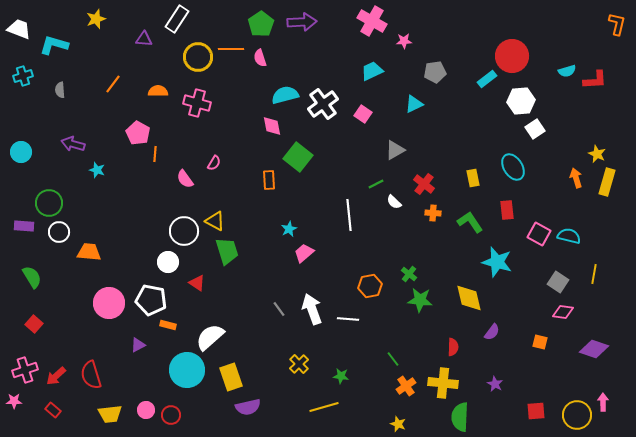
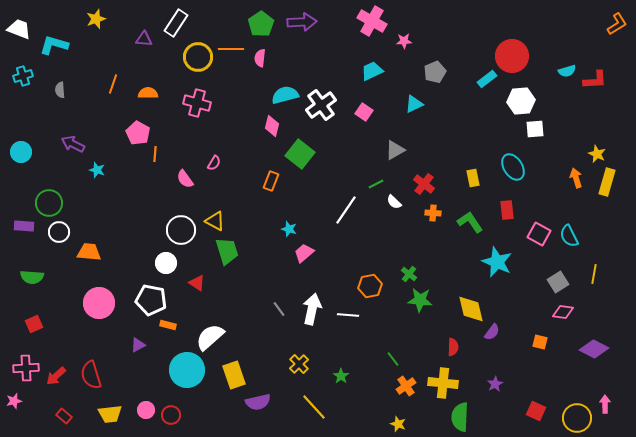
white rectangle at (177, 19): moved 1 px left, 4 px down
orange L-shape at (617, 24): rotated 45 degrees clockwise
pink semicircle at (260, 58): rotated 24 degrees clockwise
gray pentagon at (435, 72): rotated 15 degrees counterclockwise
orange line at (113, 84): rotated 18 degrees counterclockwise
orange semicircle at (158, 91): moved 10 px left, 2 px down
white cross at (323, 104): moved 2 px left, 1 px down
pink square at (363, 114): moved 1 px right, 2 px up
pink diamond at (272, 126): rotated 25 degrees clockwise
white square at (535, 129): rotated 30 degrees clockwise
purple arrow at (73, 144): rotated 10 degrees clockwise
green square at (298, 157): moved 2 px right, 3 px up
orange rectangle at (269, 180): moved 2 px right, 1 px down; rotated 24 degrees clockwise
white line at (349, 215): moved 3 px left, 5 px up; rotated 40 degrees clockwise
cyan star at (289, 229): rotated 28 degrees counterclockwise
white circle at (184, 231): moved 3 px left, 1 px up
cyan semicircle at (569, 236): rotated 130 degrees counterclockwise
white circle at (168, 262): moved 2 px left, 1 px down
cyan star at (497, 262): rotated 8 degrees clockwise
green semicircle at (32, 277): rotated 125 degrees clockwise
gray square at (558, 282): rotated 25 degrees clockwise
yellow diamond at (469, 298): moved 2 px right, 11 px down
pink circle at (109, 303): moved 10 px left
white arrow at (312, 309): rotated 32 degrees clockwise
white line at (348, 319): moved 4 px up
red square at (34, 324): rotated 24 degrees clockwise
purple diamond at (594, 349): rotated 8 degrees clockwise
pink cross at (25, 370): moved 1 px right, 2 px up; rotated 15 degrees clockwise
green star at (341, 376): rotated 28 degrees clockwise
yellow rectangle at (231, 377): moved 3 px right, 2 px up
purple star at (495, 384): rotated 14 degrees clockwise
pink star at (14, 401): rotated 14 degrees counterclockwise
pink arrow at (603, 402): moved 2 px right, 2 px down
purple semicircle at (248, 407): moved 10 px right, 5 px up
yellow line at (324, 407): moved 10 px left; rotated 64 degrees clockwise
red rectangle at (53, 410): moved 11 px right, 6 px down
red square at (536, 411): rotated 30 degrees clockwise
yellow circle at (577, 415): moved 3 px down
